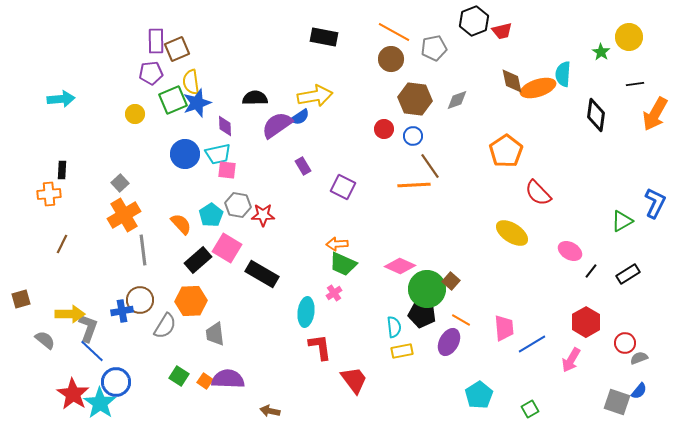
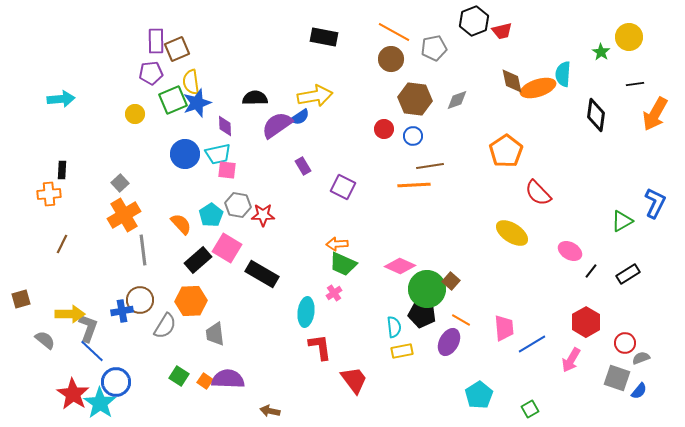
brown line at (430, 166): rotated 64 degrees counterclockwise
gray semicircle at (639, 358): moved 2 px right
gray square at (617, 402): moved 24 px up
